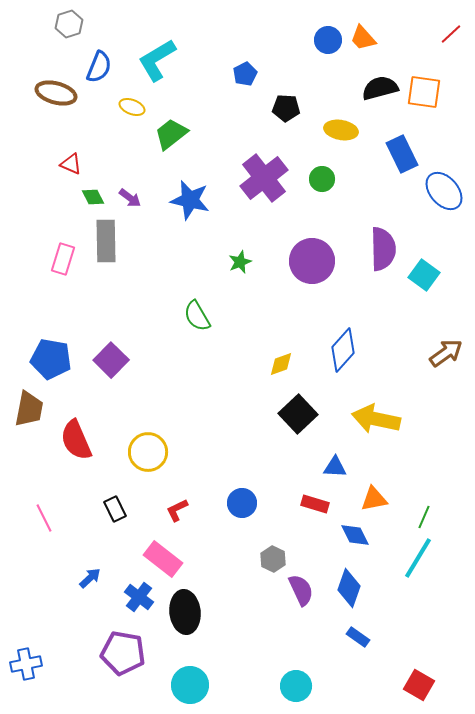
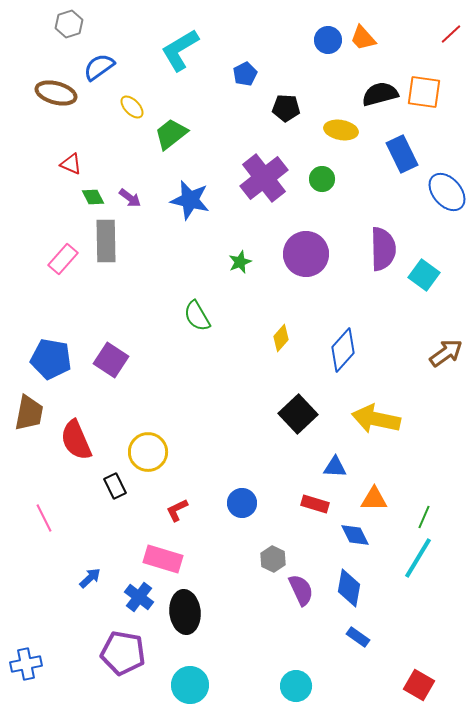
cyan L-shape at (157, 60): moved 23 px right, 10 px up
blue semicircle at (99, 67): rotated 148 degrees counterclockwise
black semicircle at (380, 88): moved 6 px down
yellow ellipse at (132, 107): rotated 25 degrees clockwise
blue ellipse at (444, 191): moved 3 px right, 1 px down
pink rectangle at (63, 259): rotated 24 degrees clockwise
purple circle at (312, 261): moved 6 px left, 7 px up
purple square at (111, 360): rotated 12 degrees counterclockwise
yellow diamond at (281, 364): moved 26 px up; rotated 28 degrees counterclockwise
brown trapezoid at (29, 409): moved 4 px down
orange triangle at (374, 499): rotated 12 degrees clockwise
black rectangle at (115, 509): moved 23 px up
pink rectangle at (163, 559): rotated 21 degrees counterclockwise
blue diamond at (349, 588): rotated 9 degrees counterclockwise
